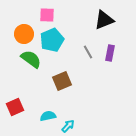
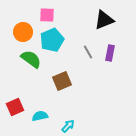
orange circle: moved 1 px left, 2 px up
cyan semicircle: moved 8 px left
